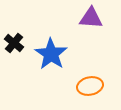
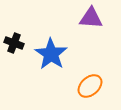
black cross: rotated 18 degrees counterclockwise
orange ellipse: rotated 30 degrees counterclockwise
